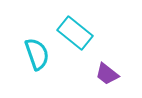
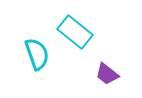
cyan rectangle: moved 1 px up
